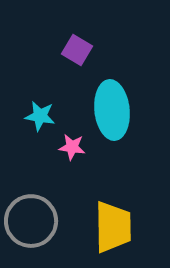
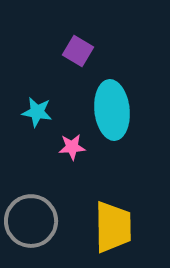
purple square: moved 1 px right, 1 px down
cyan star: moved 3 px left, 4 px up
pink star: rotated 12 degrees counterclockwise
